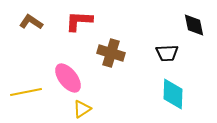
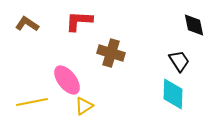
brown L-shape: moved 4 px left, 2 px down
black trapezoid: moved 12 px right, 8 px down; rotated 120 degrees counterclockwise
pink ellipse: moved 1 px left, 2 px down
yellow line: moved 6 px right, 10 px down
yellow triangle: moved 2 px right, 3 px up
